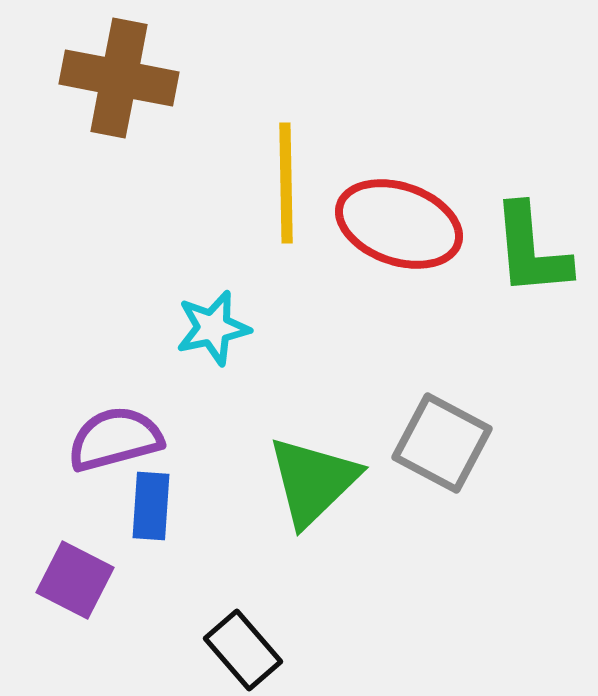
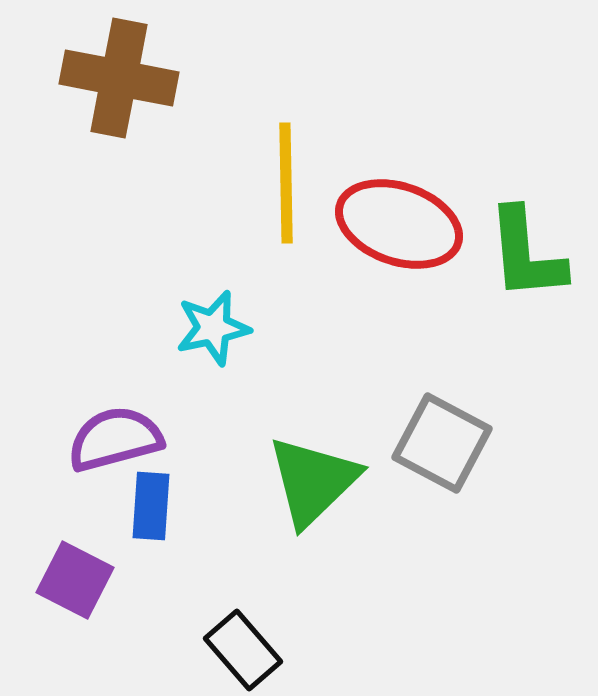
green L-shape: moved 5 px left, 4 px down
